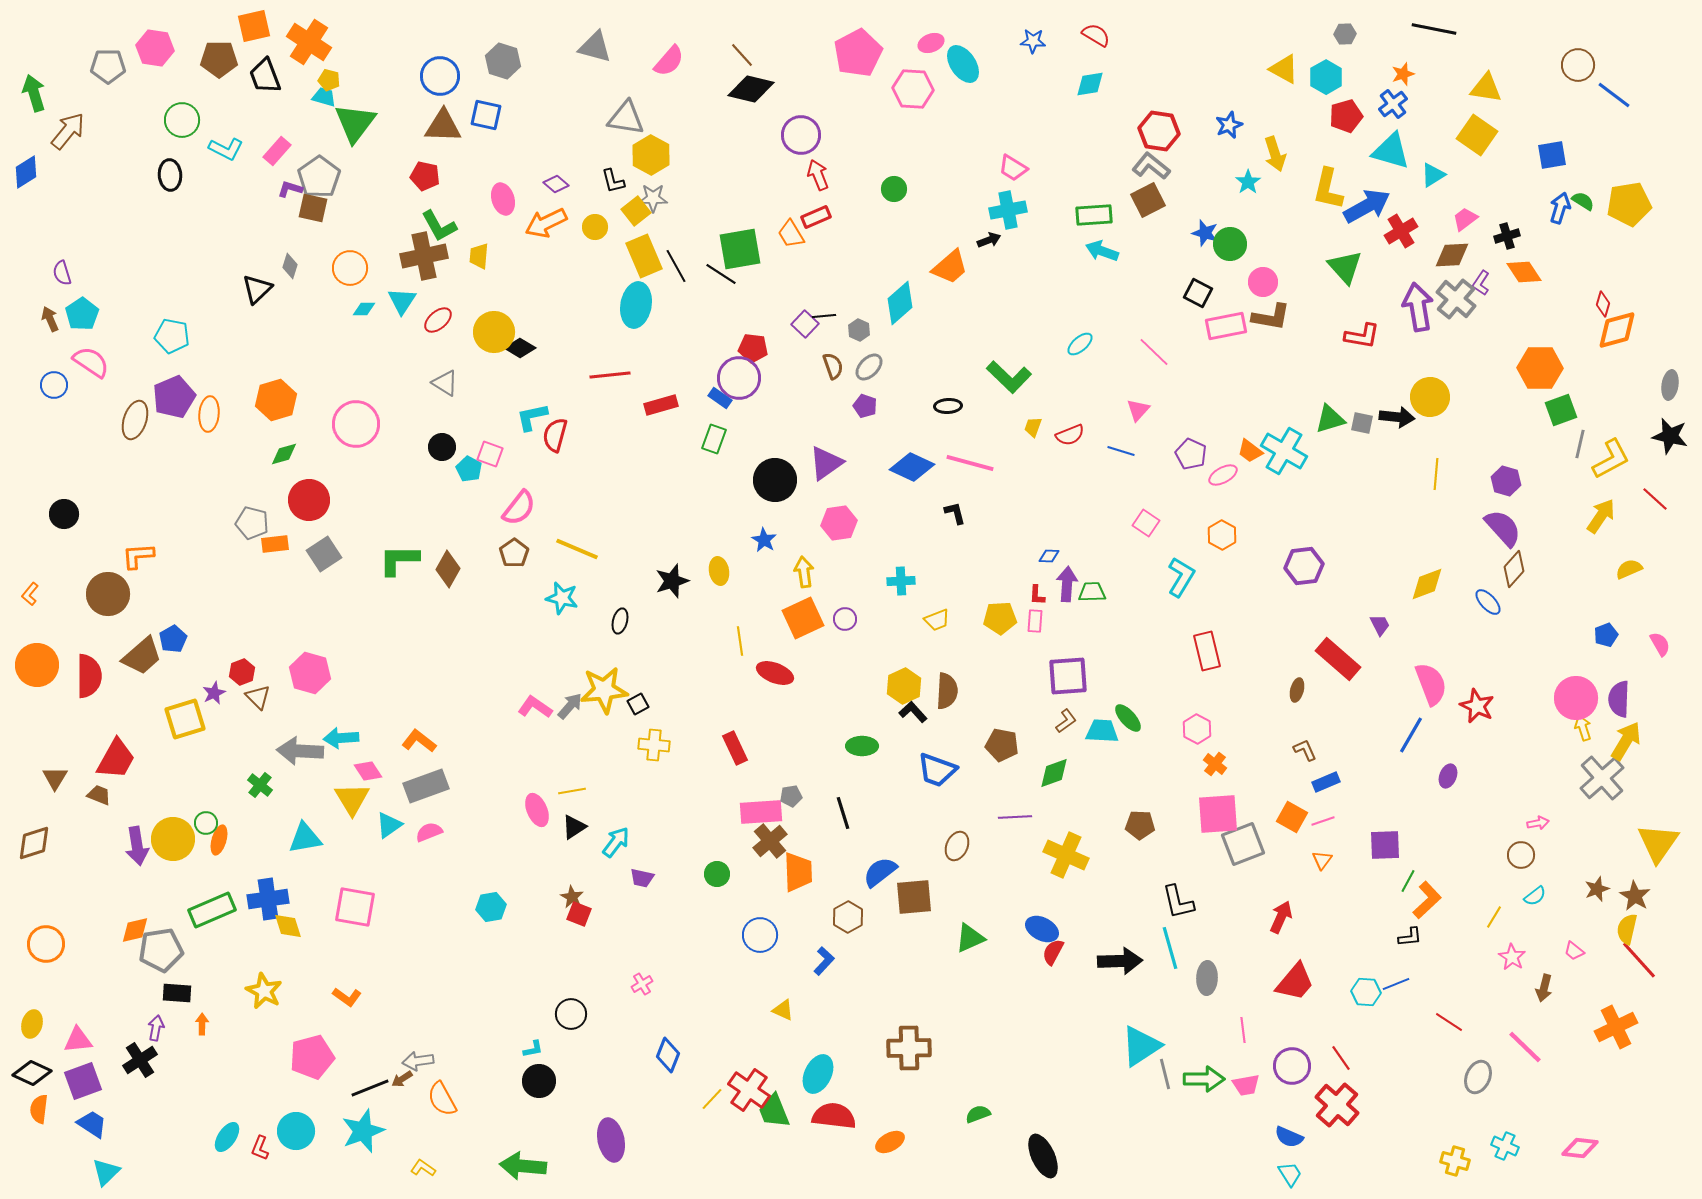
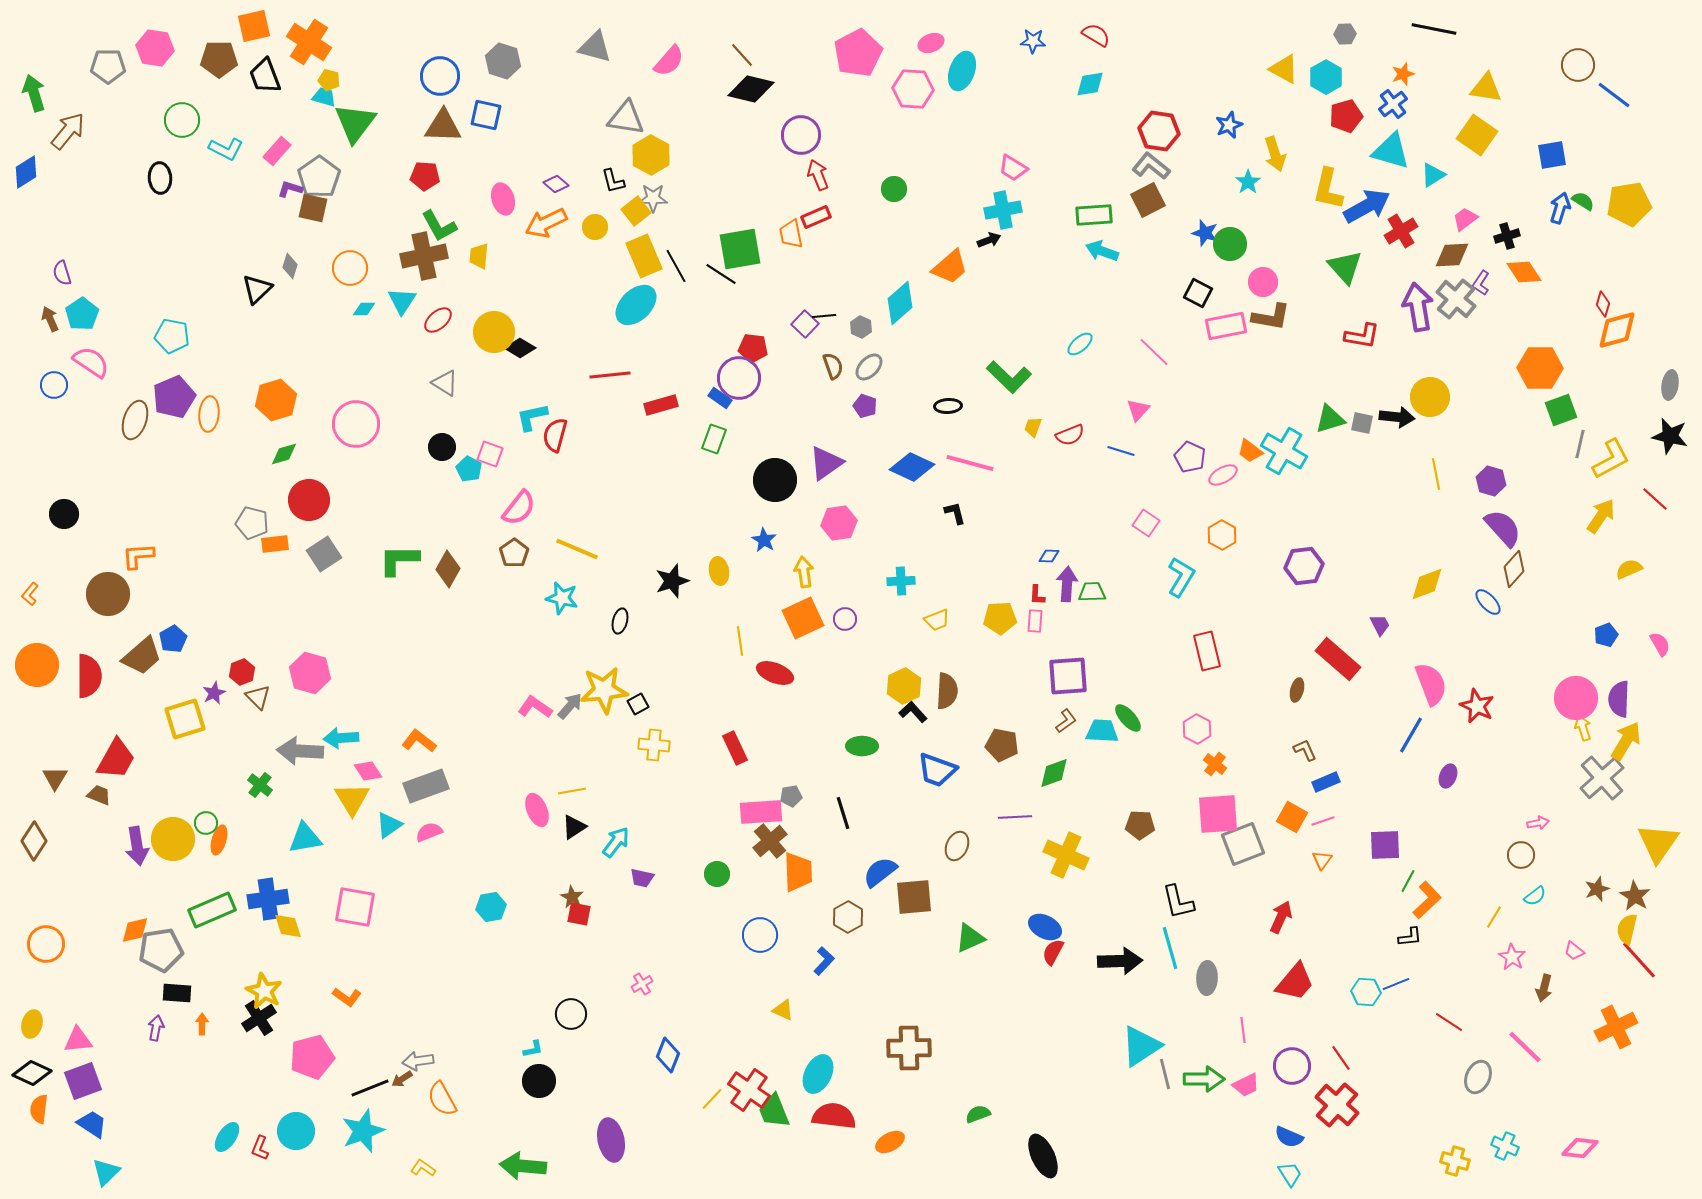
cyan ellipse at (963, 64): moved 1 px left, 7 px down; rotated 54 degrees clockwise
black ellipse at (170, 175): moved 10 px left, 3 px down
red pentagon at (425, 176): rotated 8 degrees counterclockwise
cyan cross at (1008, 210): moved 5 px left
orange trapezoid at (791, 234): rotated 20 degrees clockwise
cyan ellipse at (636, 305): rotated 36 degrees clockwise
gray hexagon at (859, 330): moved 2 px right, 3 px up
purple pentagon at (1191, 454): moved 1 px left, 3 px down
yellow line at (1436, 474): rotated 16 degrees counterclockwise
purple hexagon at (1506, 481): moved 15 px left
brown diamond at (34, 843): moved 2 px up; rotated 39 degrees counterclockwise
red square at (579, 914): rotated 10 degrees counterclockwise
blue ellipse at (1042, 929): moved 3 px right, 2 px up
black cross at (140, 1060): moved 119 px right, 42 px up
pink trapezoid at (1246, 1085): rotated 16 degrees counterclockwise
